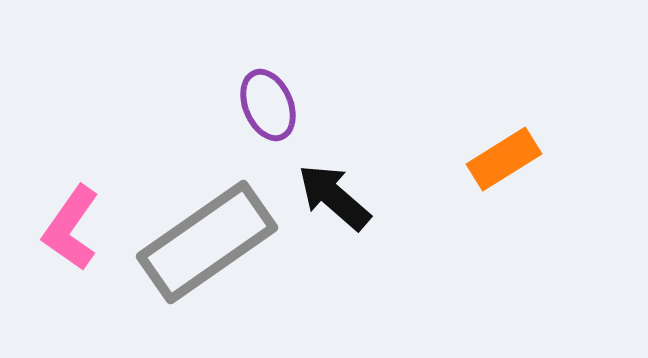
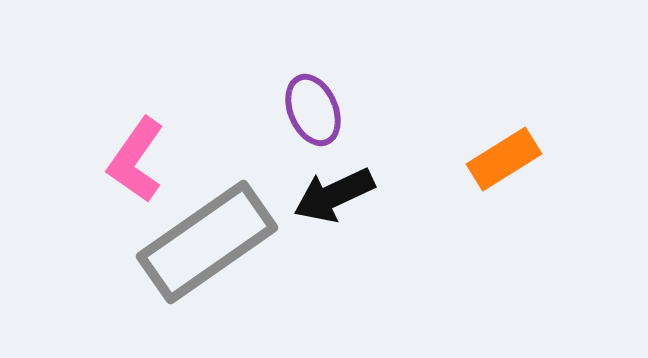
purple ellipse: moved 45 px right, 5 px down
black arrow: moved 2 px up; rotated 66 degrees counterclockwise
pink L-shape: moved 65 px right, 68 px up
